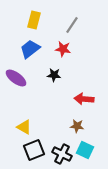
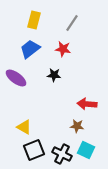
gray line: moved 2 px up
red arrow: moved 3 px right, 5 px down
cyan square: moved 1 px right
